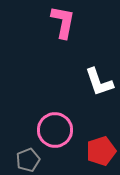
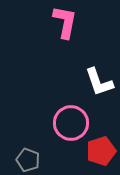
pink L-shape: moved 2 px right
pink circle: moved 16 px right, 7 px up
gray pentagon: rotated 30 degrees counterclockwise
